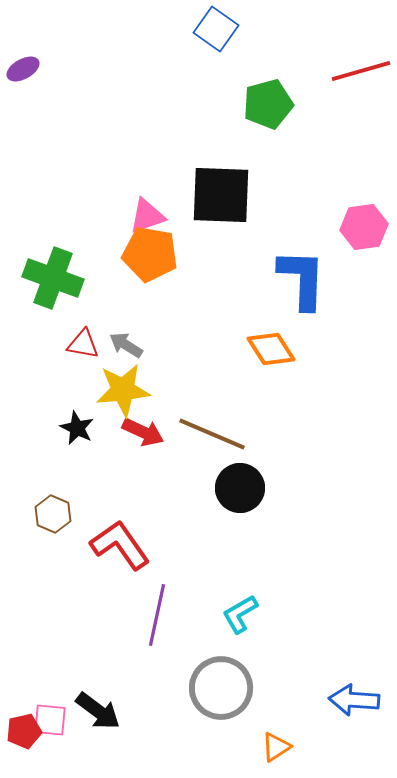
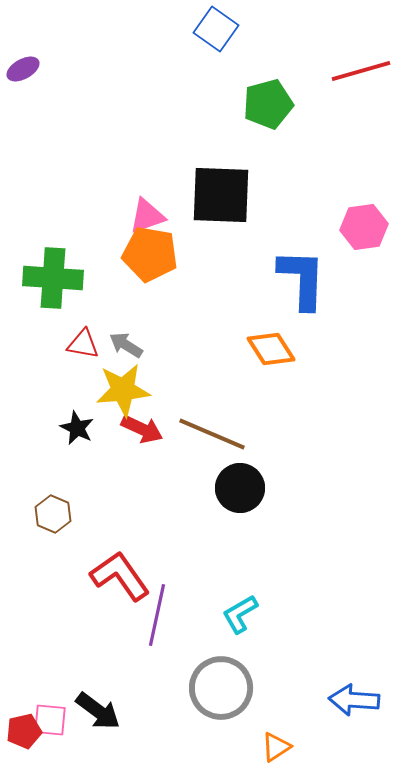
green cross: rotated 16 degrees counterclockwise
red arrow: moved 1 px left, 3 px up
red L-shape: moved 31 px down
